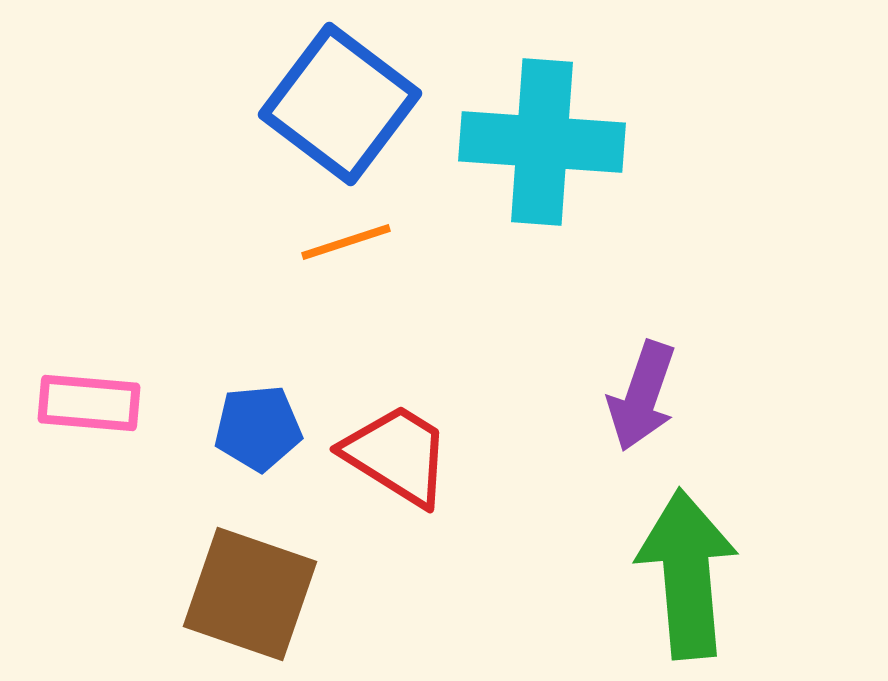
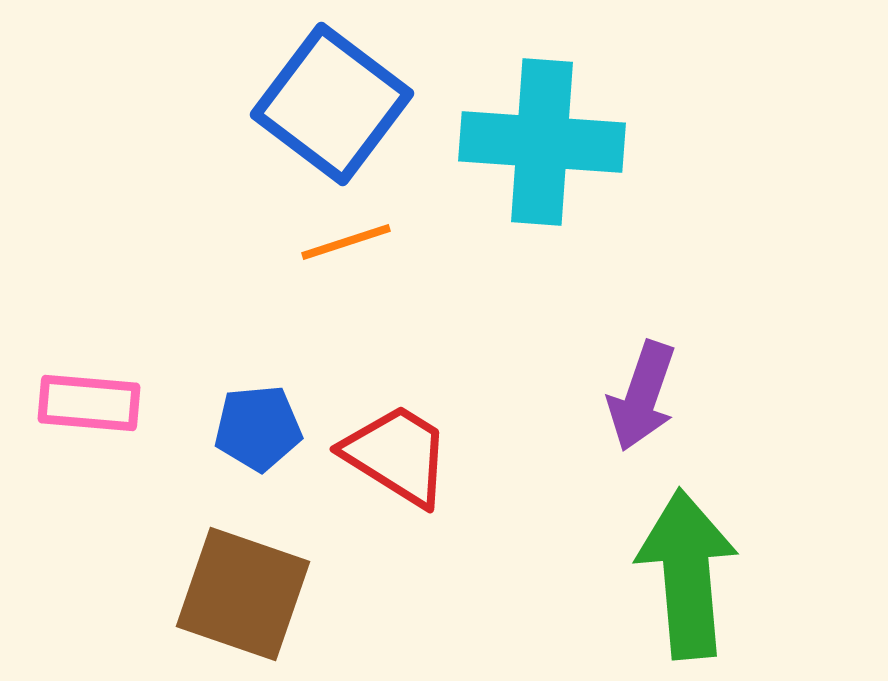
blue square: moved 8 px left
brown square: moved 7 px left
